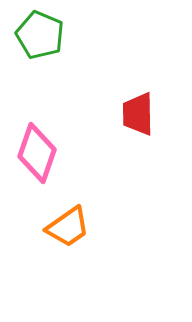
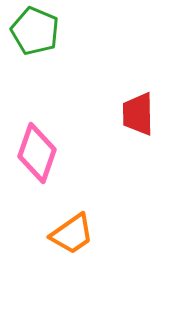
green pentagon: moved 5 px left, 4 px up
orange trapezoid: moved 4 px right, 7 px down
